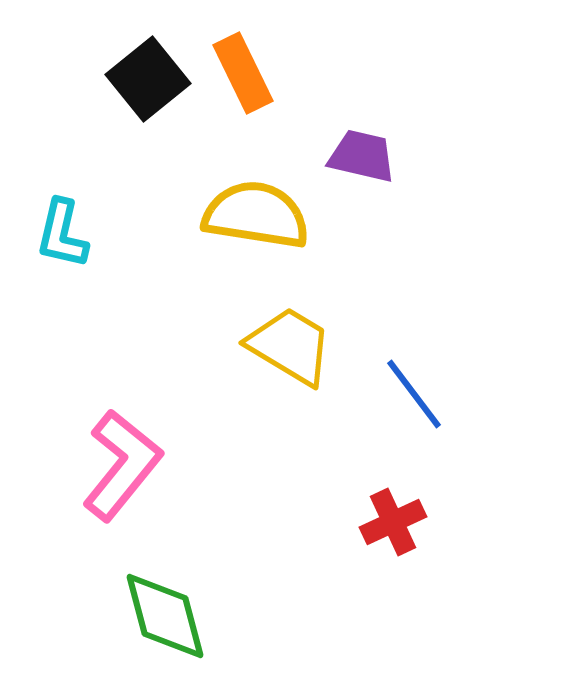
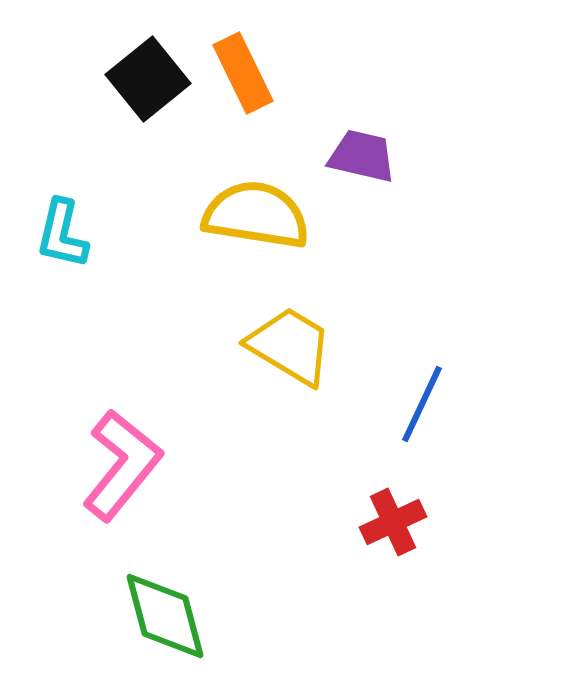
blue line: moved 8 px right, 10 px down; rotated 62 degrees clockwise
